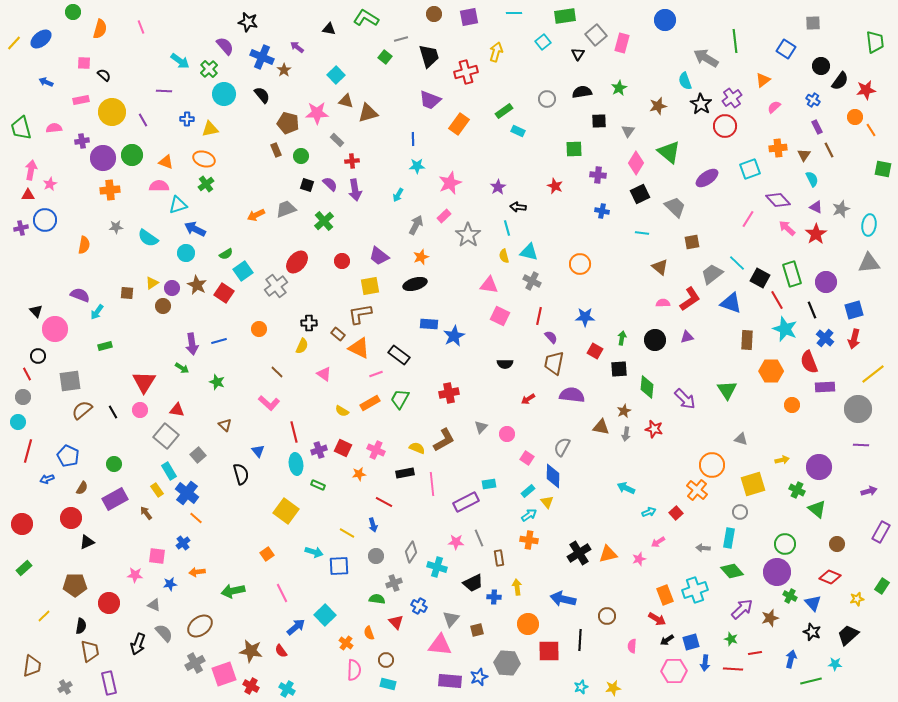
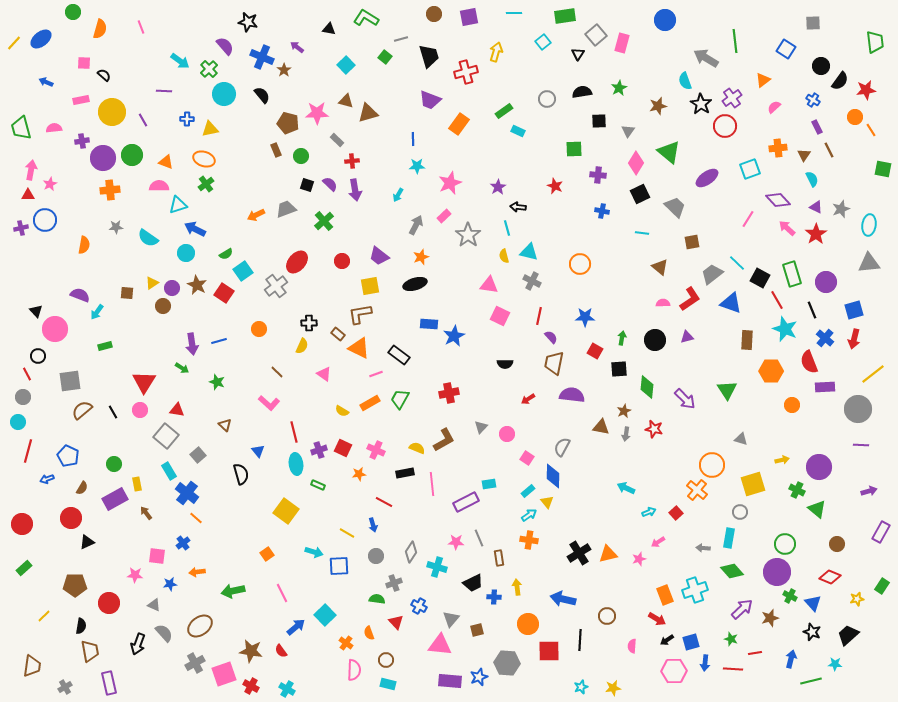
cyan square at (336, 75): moved 10 px right, 10 px up
yellow rectangle at (157, 490): moved 20 px left, 6 px up; rotated 24 degrees clockwise
